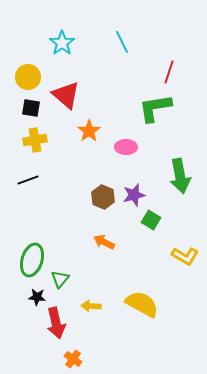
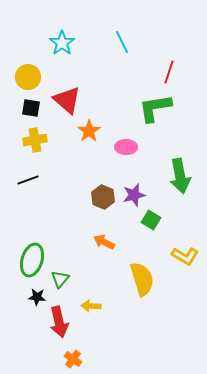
red triangle: moved 1 px right, 5 px down
yellow semicircle: moved 25 px up; rotated 44 degrees clockwise
red arrow: moved 3 px right, 1 px up
